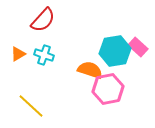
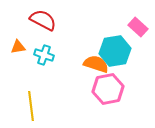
red semicircle: rotated 104 degrees counterclockwise
pink rectangle: moved 20 px up
orange triangle: moved 7 px up; rotated 21 degrees clockwise
orange semicircle: moved 6 px right, 6 px up
yellow line: rotated 40 degrees clockwise
